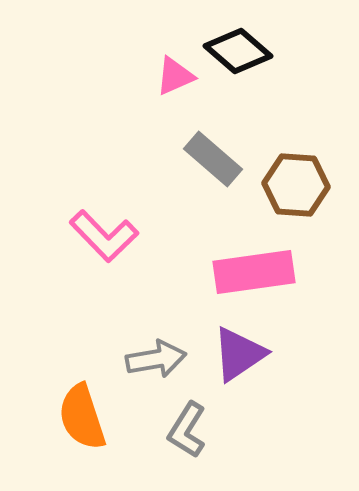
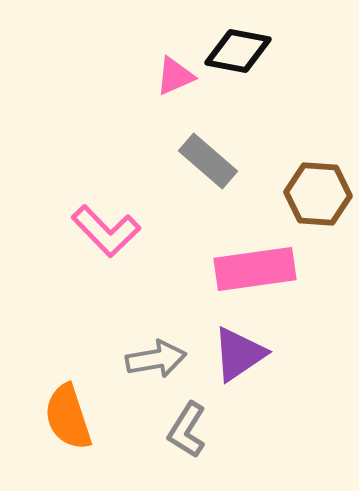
black diamond: rotated 30 degrees counterclockwise
gray rectangle: moved 5 px left, 2 px down
brown hexagon: moved 22 px right, 9 px down
pink L-shape: moved 2 px right, 5 px up
pink rectangle: moved 1 px right, 3 px up
orange semicircle: moved 14 px left
